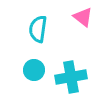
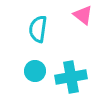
pink triangle: moved 2 px up
cyan circle: moved 1 px right, 1 px down
